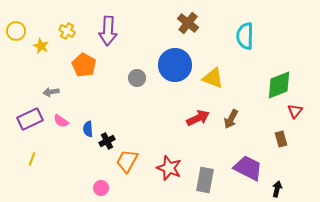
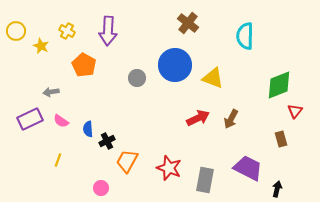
yellow line: moved 26 px right, 1 px down
